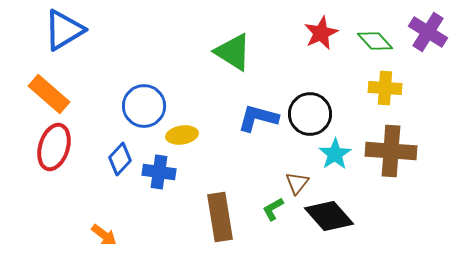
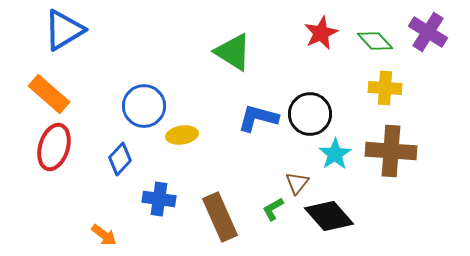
blue cross: moved 27 px down
brown rectangle: rotated 15 degrees counterclockwise
